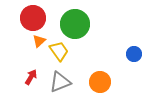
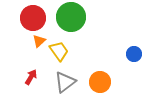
green circle: moved 4 px left, 7 px up
gray triangle: moved 5 px right; rotated 15 degrees counterclockwise
